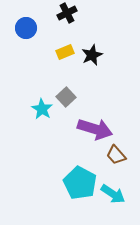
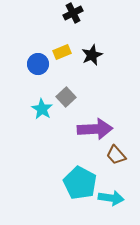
black cross: moved 6 px right
blue circle: moved 12 px right, 36 px down
yellow rectangle: moved 3 px left
purple arrow: rotated 20 degrees counterclockwise
cyan arrow: moved 2 px left, 4 px down; rotated 25 degrees counterclockwise
